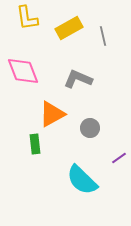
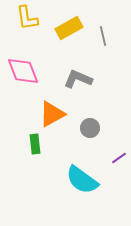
cyan semicircle: rotated 8 degrees counterclockwise
